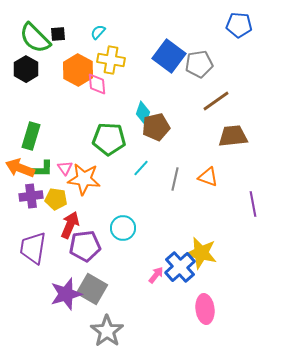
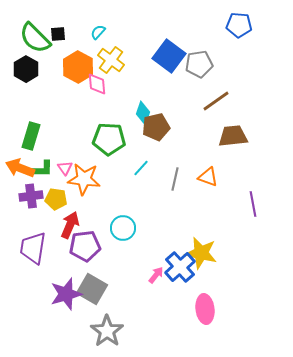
yellow cross: rotated 28 degrees clockwise
orange hexagon: moved 3 px up
